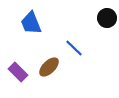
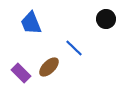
black circle: moved 1 px left, 1 px down
purple rectangle: moved 3 px right, 1 px down
